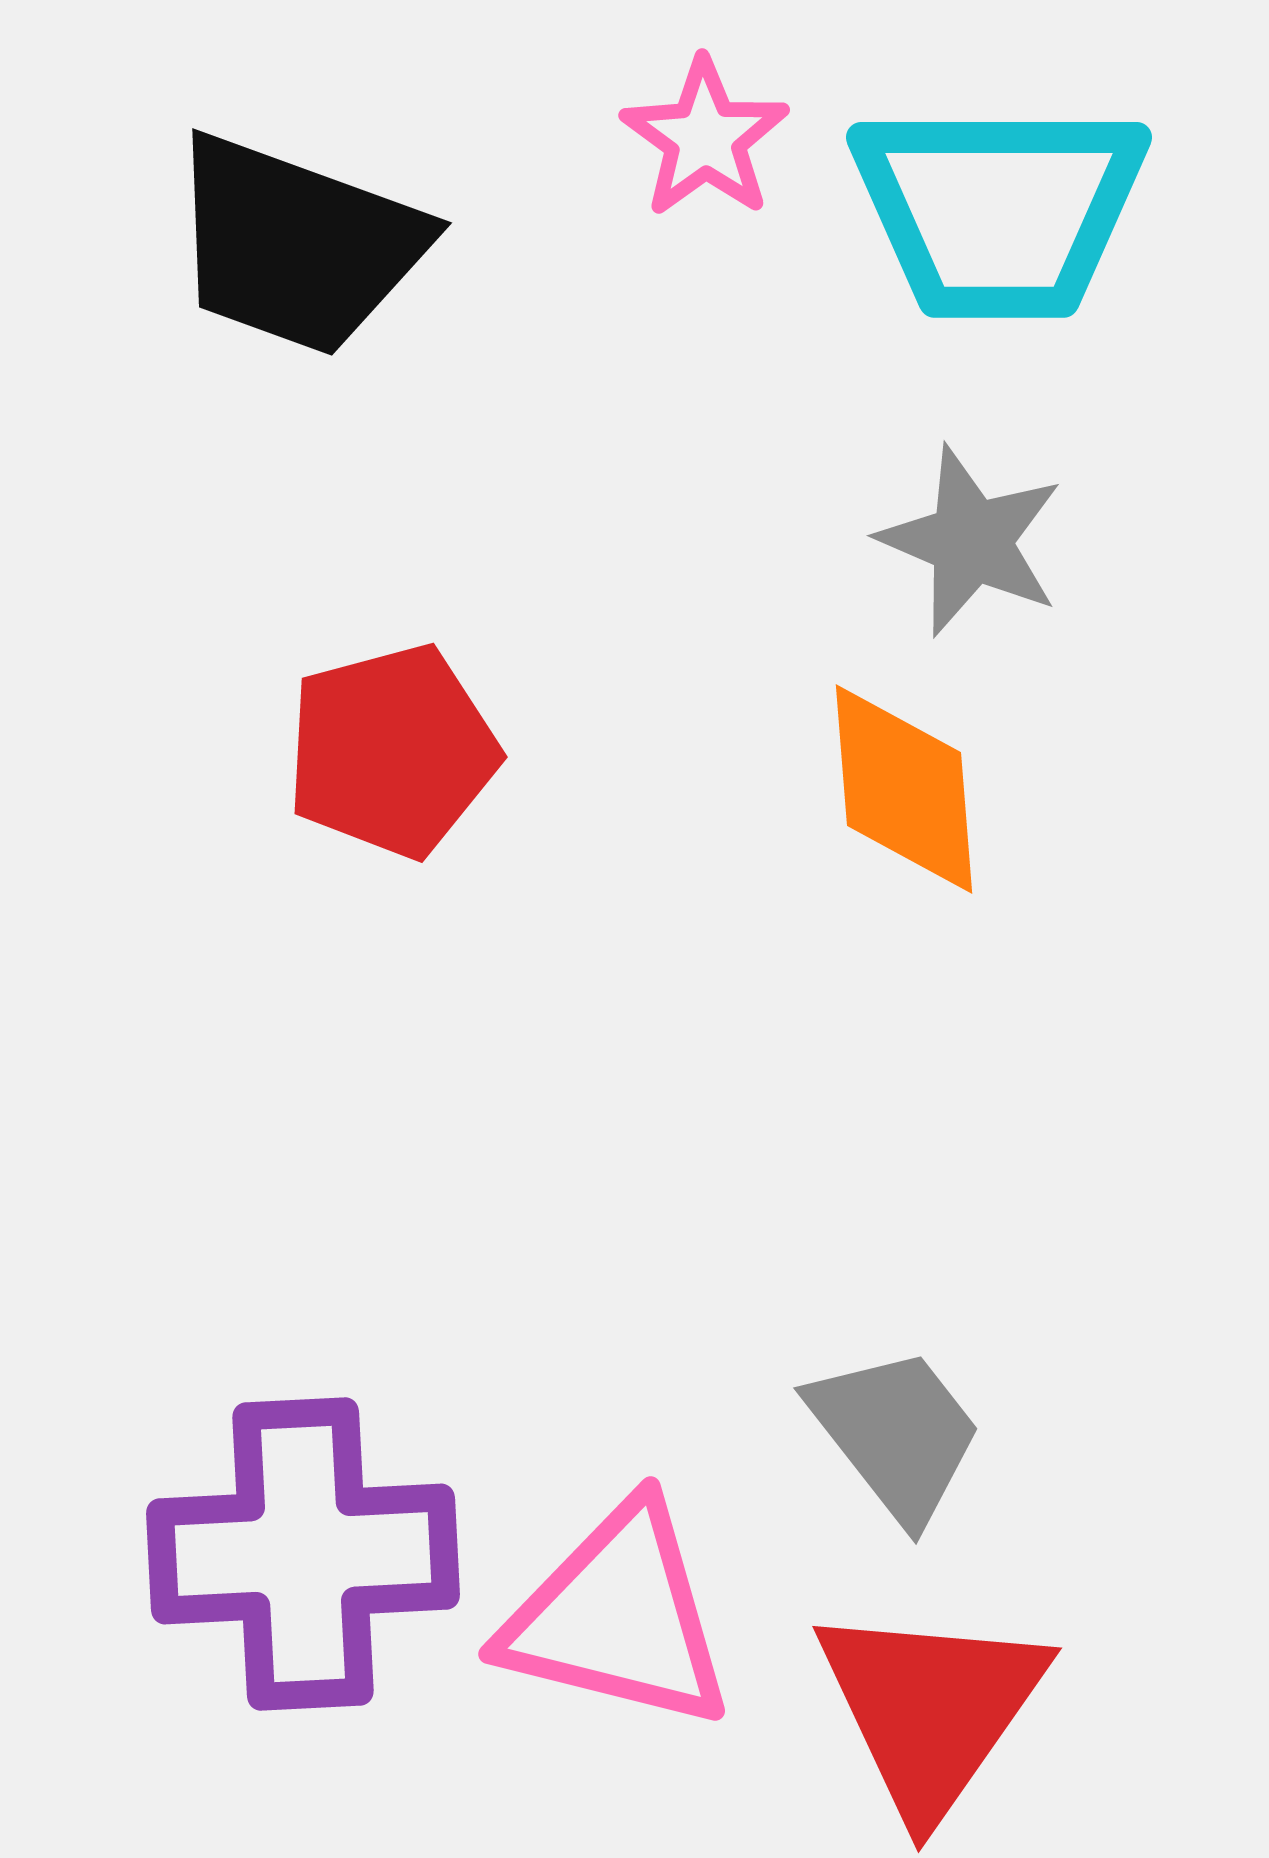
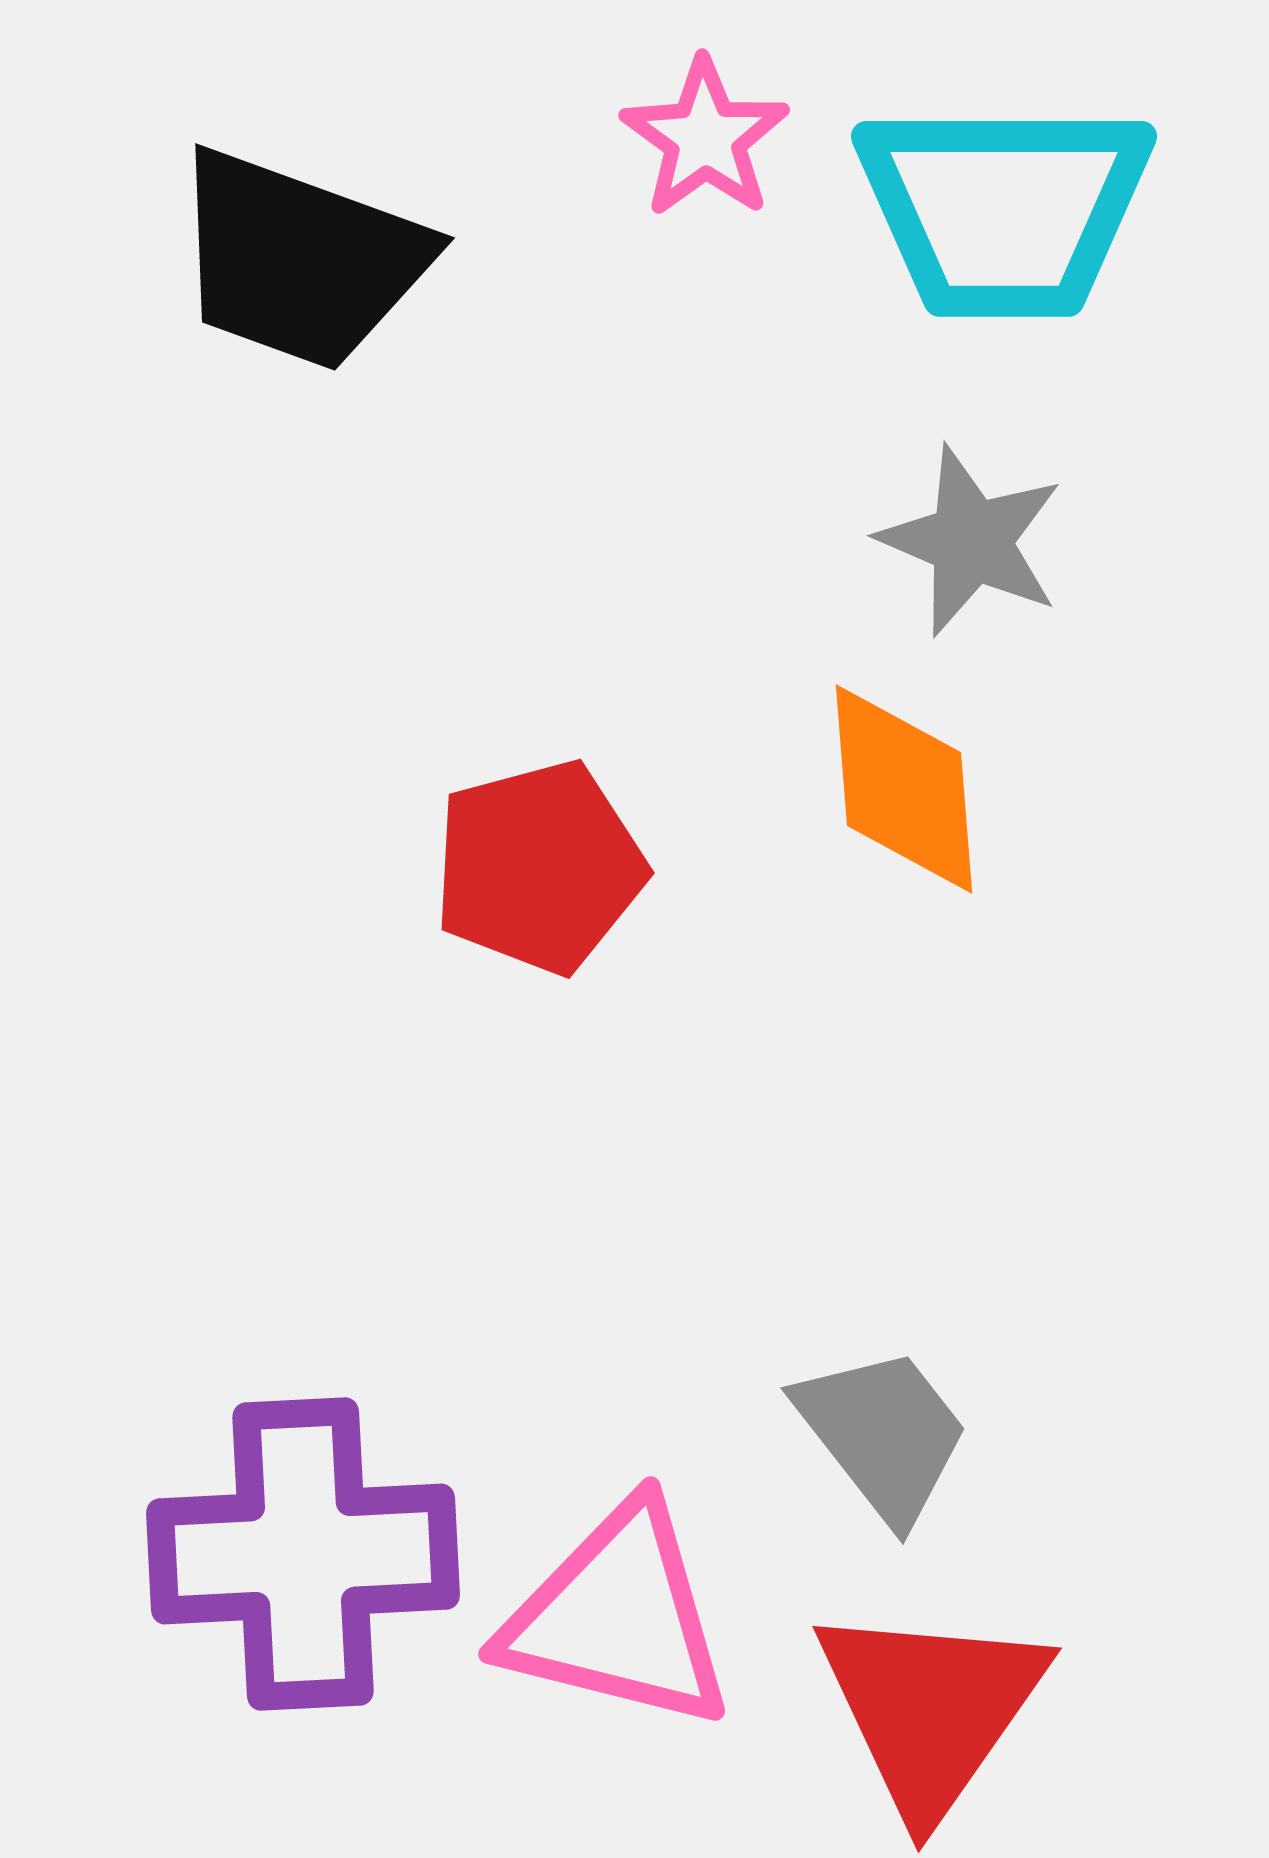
cyan trapezoid: moved 5 px right, 1 px up
black trapezoid: moved 3 px right, 15 px down
red pentagon: moved 147 px right, 116 px down
gray trapezoid: moved 13 px left
